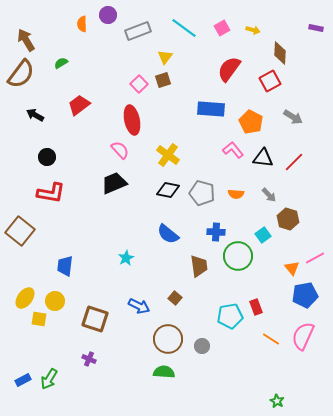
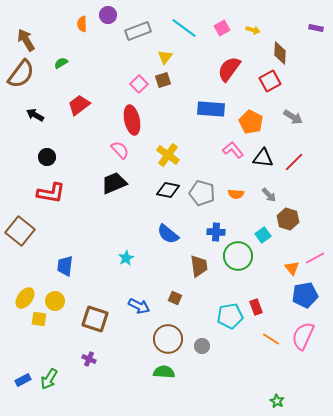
brown square at (175, 298): rotated 16 degrees counterclockwise
